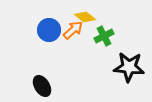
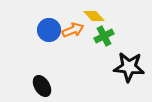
yellow diamond: moved 9 px right, 1 px up; rotated 10 degrees clockwise
orange arrow: rotated 20 degrees clockwise
